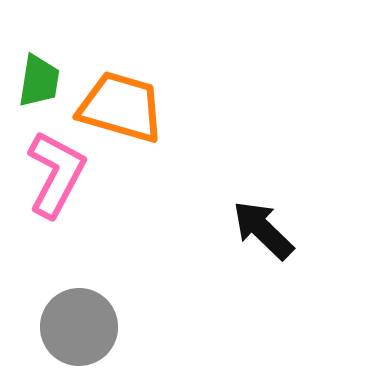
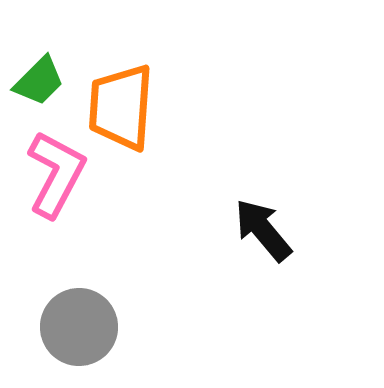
green trapezoid: rotated 36 degrees clockwise
orange trapezoid: rotated 102 degrees counterclockwise
black arrow: rotated 6 degrees clockwise
